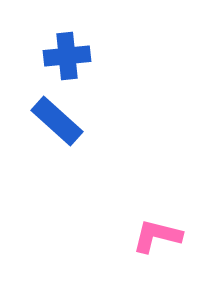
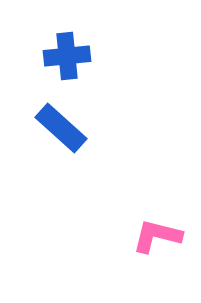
blue rectangle: moved 4 px right, 7 px down
